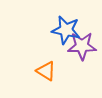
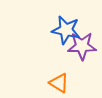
orange triangle: moved 13 px right, 12 px down
